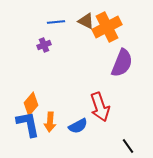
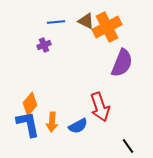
orange diamond: moved 1 px left
orange arrow: moved 2 px right
